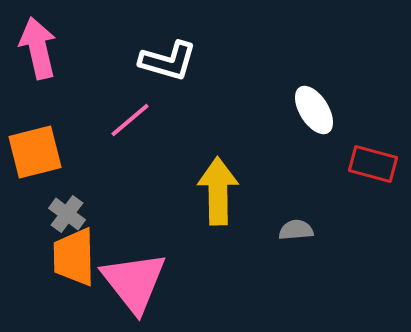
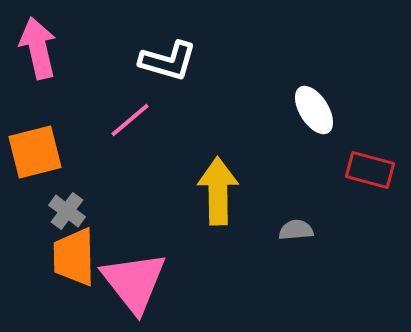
red rectangle: moved 3 px left, 6 px down
gray cross: moved 3 px up
